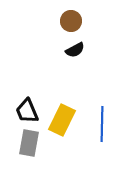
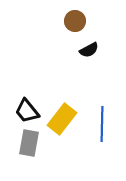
brown circle: moved 4 px right
black semicircle: moved 14 px right
black trapezoid: rotated 16 degrees counterclockwise
yellow rectangle: moved 1 px up; rotated 12 degrees clockwise
